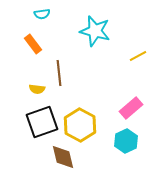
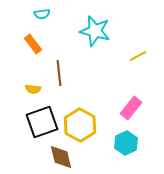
yellow semicircle: moved 4 px left
pink rectangle: rotated 10 degrees counterclockwise
cyan hexagon: moved 2 px down
brown diamond: moved 2 px left
